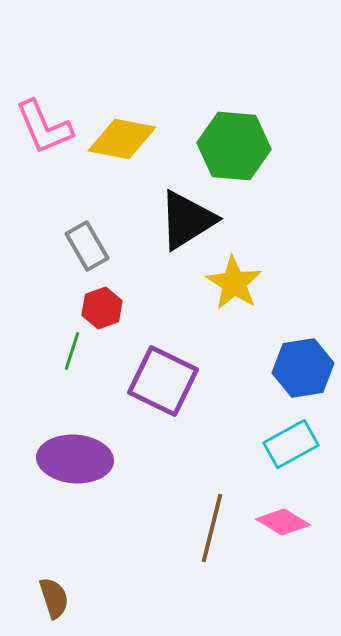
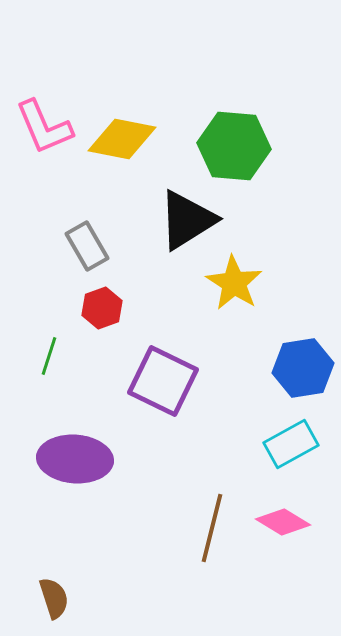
green line: moved 23 px left, 5 px down
